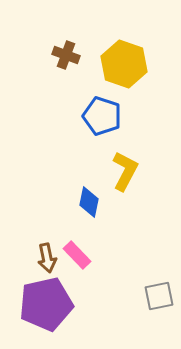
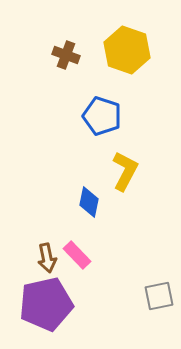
yellow hexagon: moved 3 px right, 14 px up
